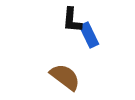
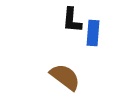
blue rectangle: moved 4 px right, 2 px up; rotated 30 degrees clockwise
